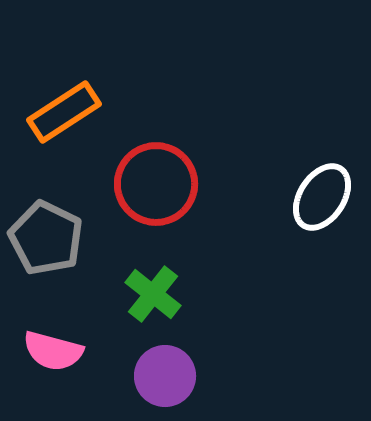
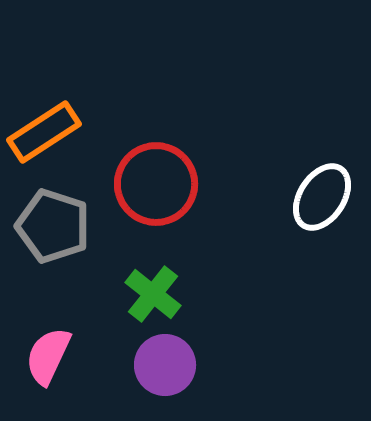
orange rectangle: moved 20 px left, 20 px down
gray pentagon: moved 7 px right, 12 px up; rotated 8 degrees counterclockwise
pink semicircle: moved 5 px left, 5 px down; rotated 100 degrees clockwise
purple circle: moved 11 px up
